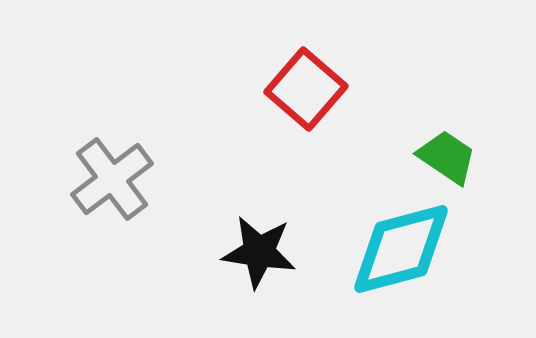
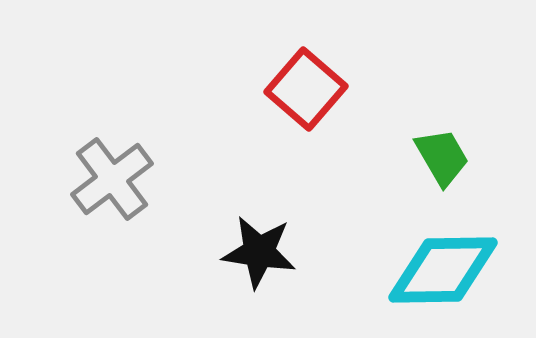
green trapezoid: moved 5 px left; rotated 26 degrees clockwise
cyan diamond: moved 42 px right, 21 px down; rotated 14 degrees clockwise
